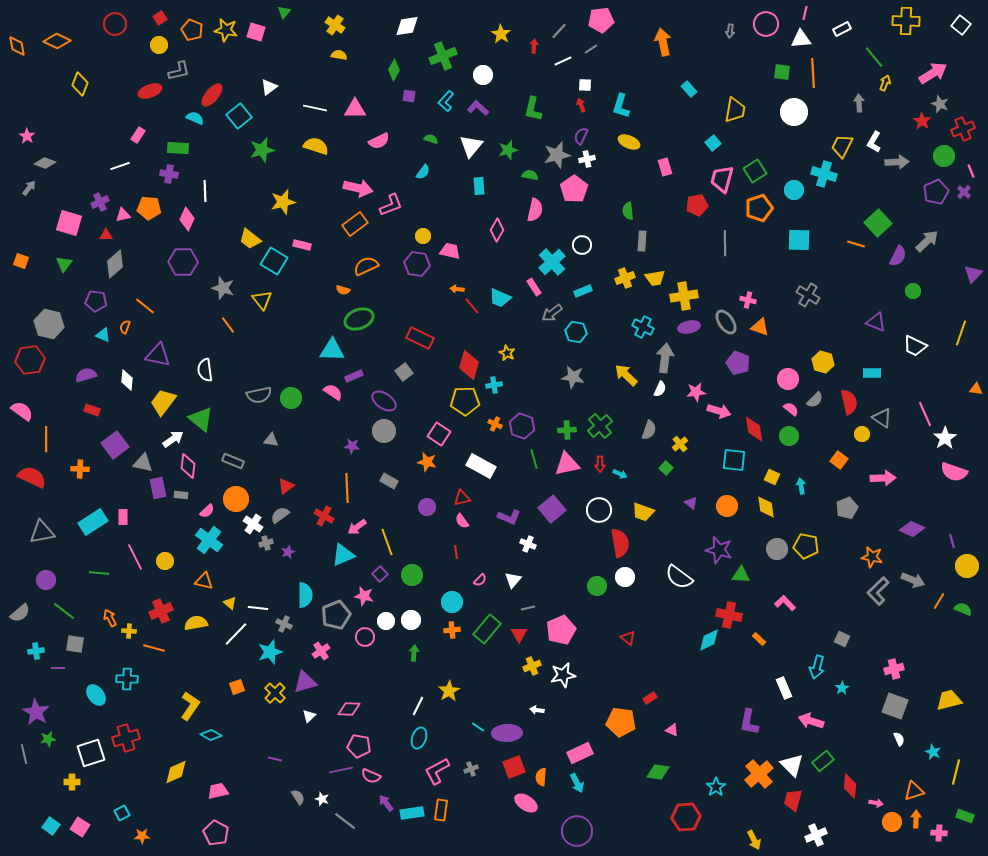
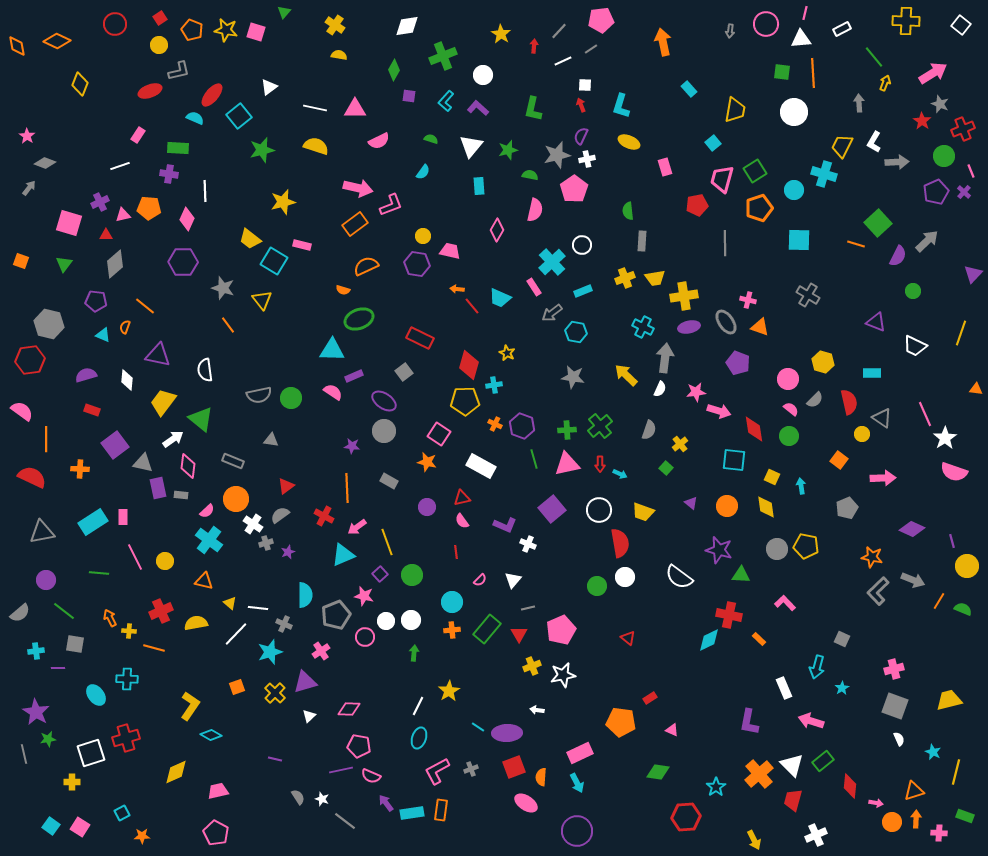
purple L-shape at (509, 517): moved 4 px left, 8 px down
